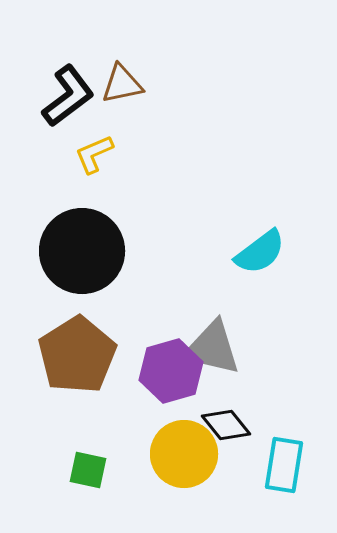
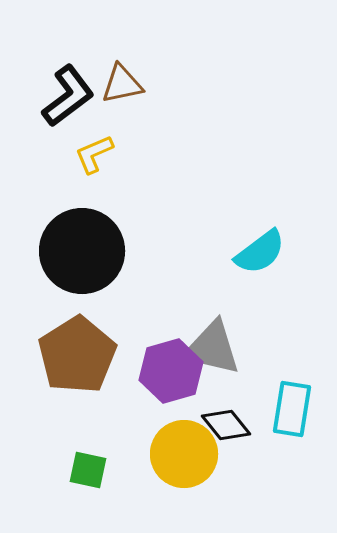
cyan rectangle: moved 8 px right, 56 px up
